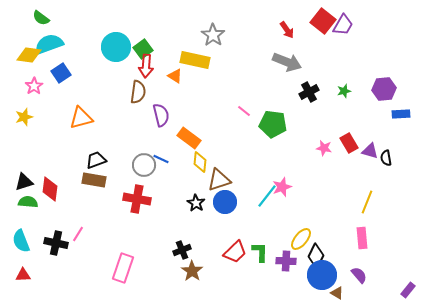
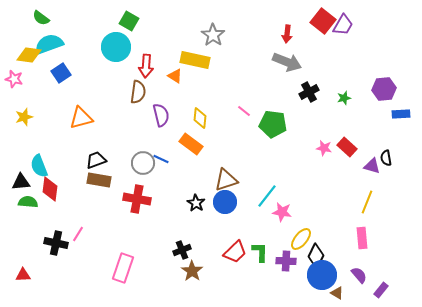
red arrow at (287, 30): moved 4 px down; rotated 42 degrees clockwise
green square at (143, 49): moved 14 px left, 28 px up; rotated 24 degrees counterclockwise
pink star at (34, 86): moved 20 px left, 7 px up; rotated 24 degrees counterclockwise
green star at (344, 91): moved 7 px down
orange rectangle at (189, 138): moved 2 px right, 6 px down
red rectangle at (349, 143): moved 2 px left, 4 px down; rotated 18 degrees counterclockwise
purple triangle at (370, 151): moved 2 px right, 15 px down
yellow diamond at (200, 162): moved 44 px up
gray circle at (144, 165): moved 1 px left, 2 px up
brown rectangle at (94, 180): moved 5 px right
brown triangle at (219, 180): moved 7 px right
black triangle at (24, 182): moved 3 px left; rotated 12 degrees clockwise
pink star at (282, 187): moved 25 px down; rotated 30 degrees clockwise
cyan semicircle at (21, 241): moved 18 px right, 75 px up
purple rectangle at (408, 290): moved 27 px left
